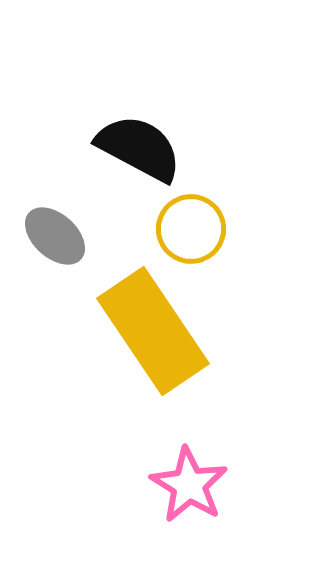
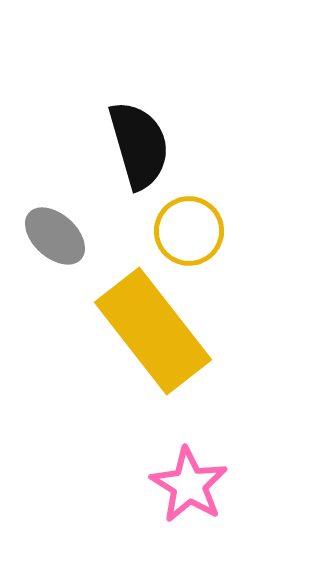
black semicircle: moved 3 px up; rotated 46 degrees clockwise
yellow circle: moved 2 px left, 2 px down
yellow rectangle: rotated 4 degrees counterclockwise
